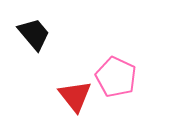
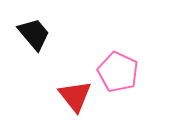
pink pentagon: moved 2 px right, 5 px up
